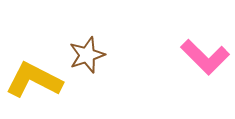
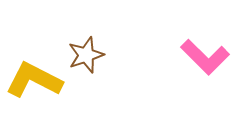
brown star: moved 1 px left
